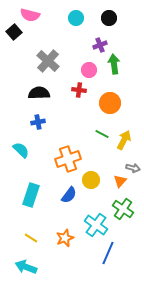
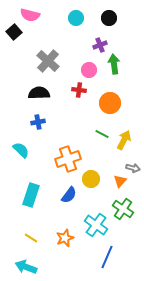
yellow circle: moved 1 px up
blue line: moved 1 px left, 4 px down
